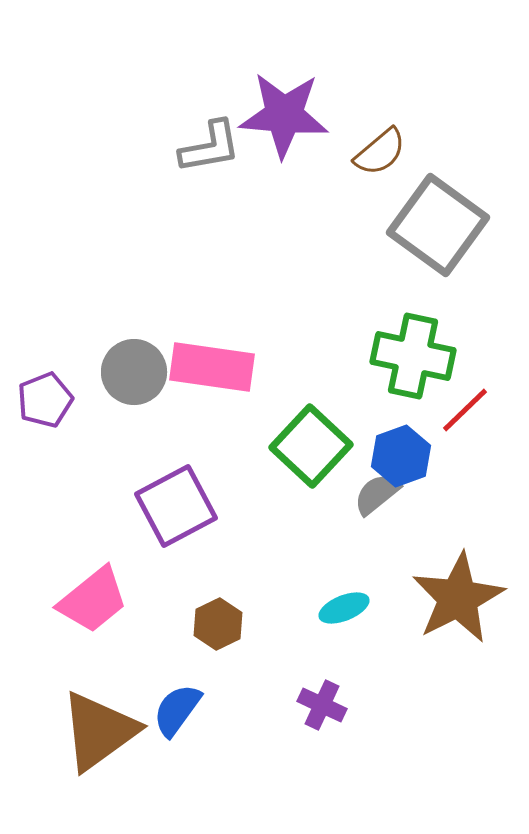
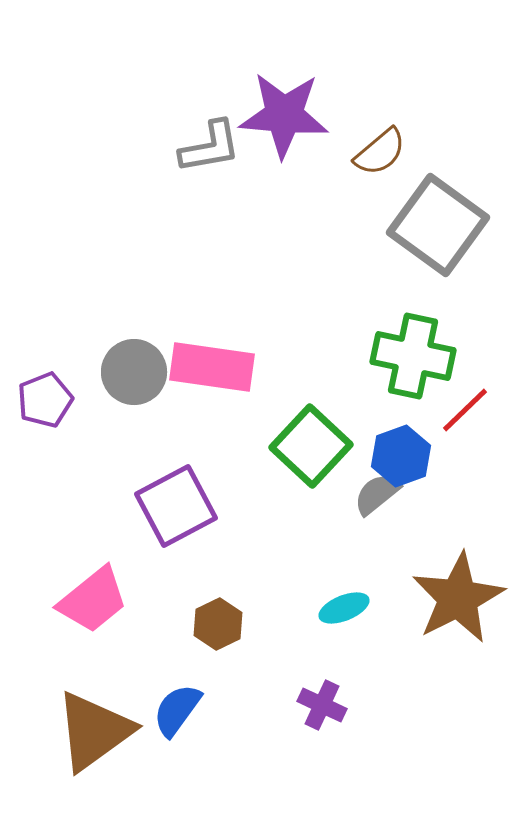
brown triangle: moved 5 px left
